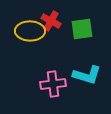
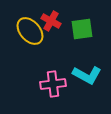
yellow ellipse: rotated 48 degrees clockwise
cyan L-shape: rotated 12 degrees clockwise
